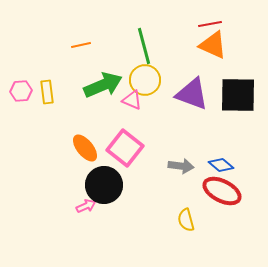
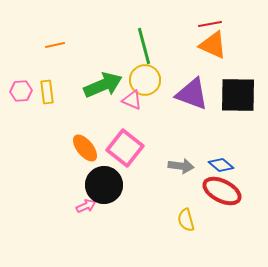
orange line: moved 26 px left
